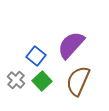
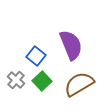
purple semicircle: rotated 116 degrees clockwise
brown semicircle: moved 1 px right, 3 px down; rotated 36 degrees clockwise
